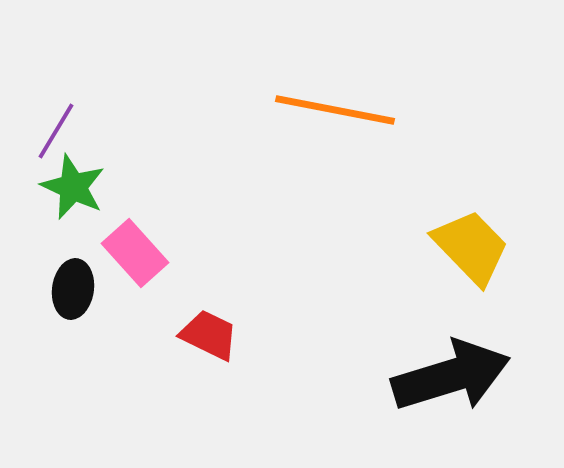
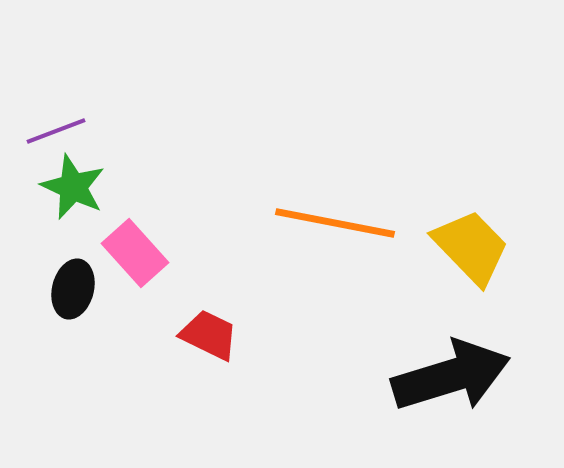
orange line: moved 113 px down
purple line: rotated 38 degrees clockwise
black ellipse: rotated 6 degrees clockwise
